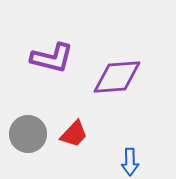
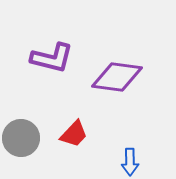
purple diamond: rotated 12 degrees clockwise
gray circle: moved 7 px left, 4 px down
